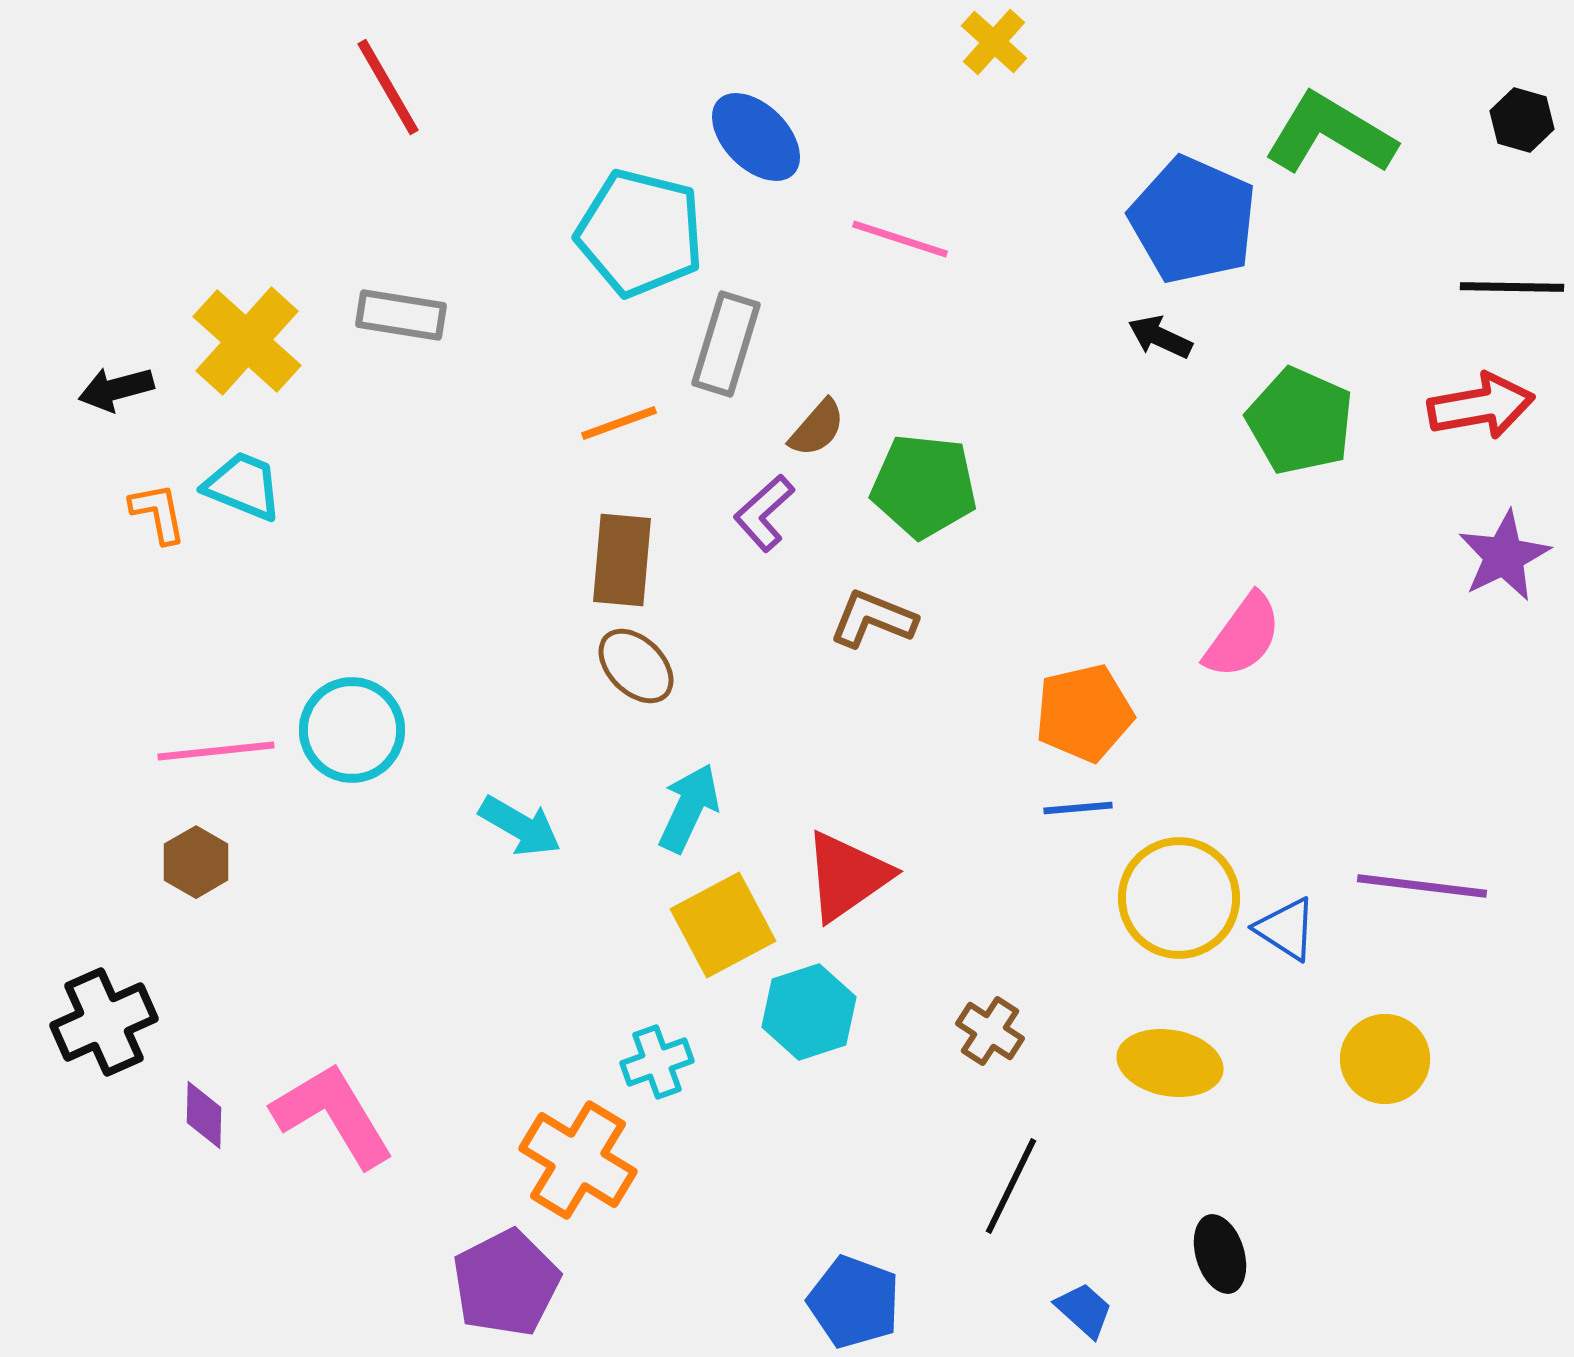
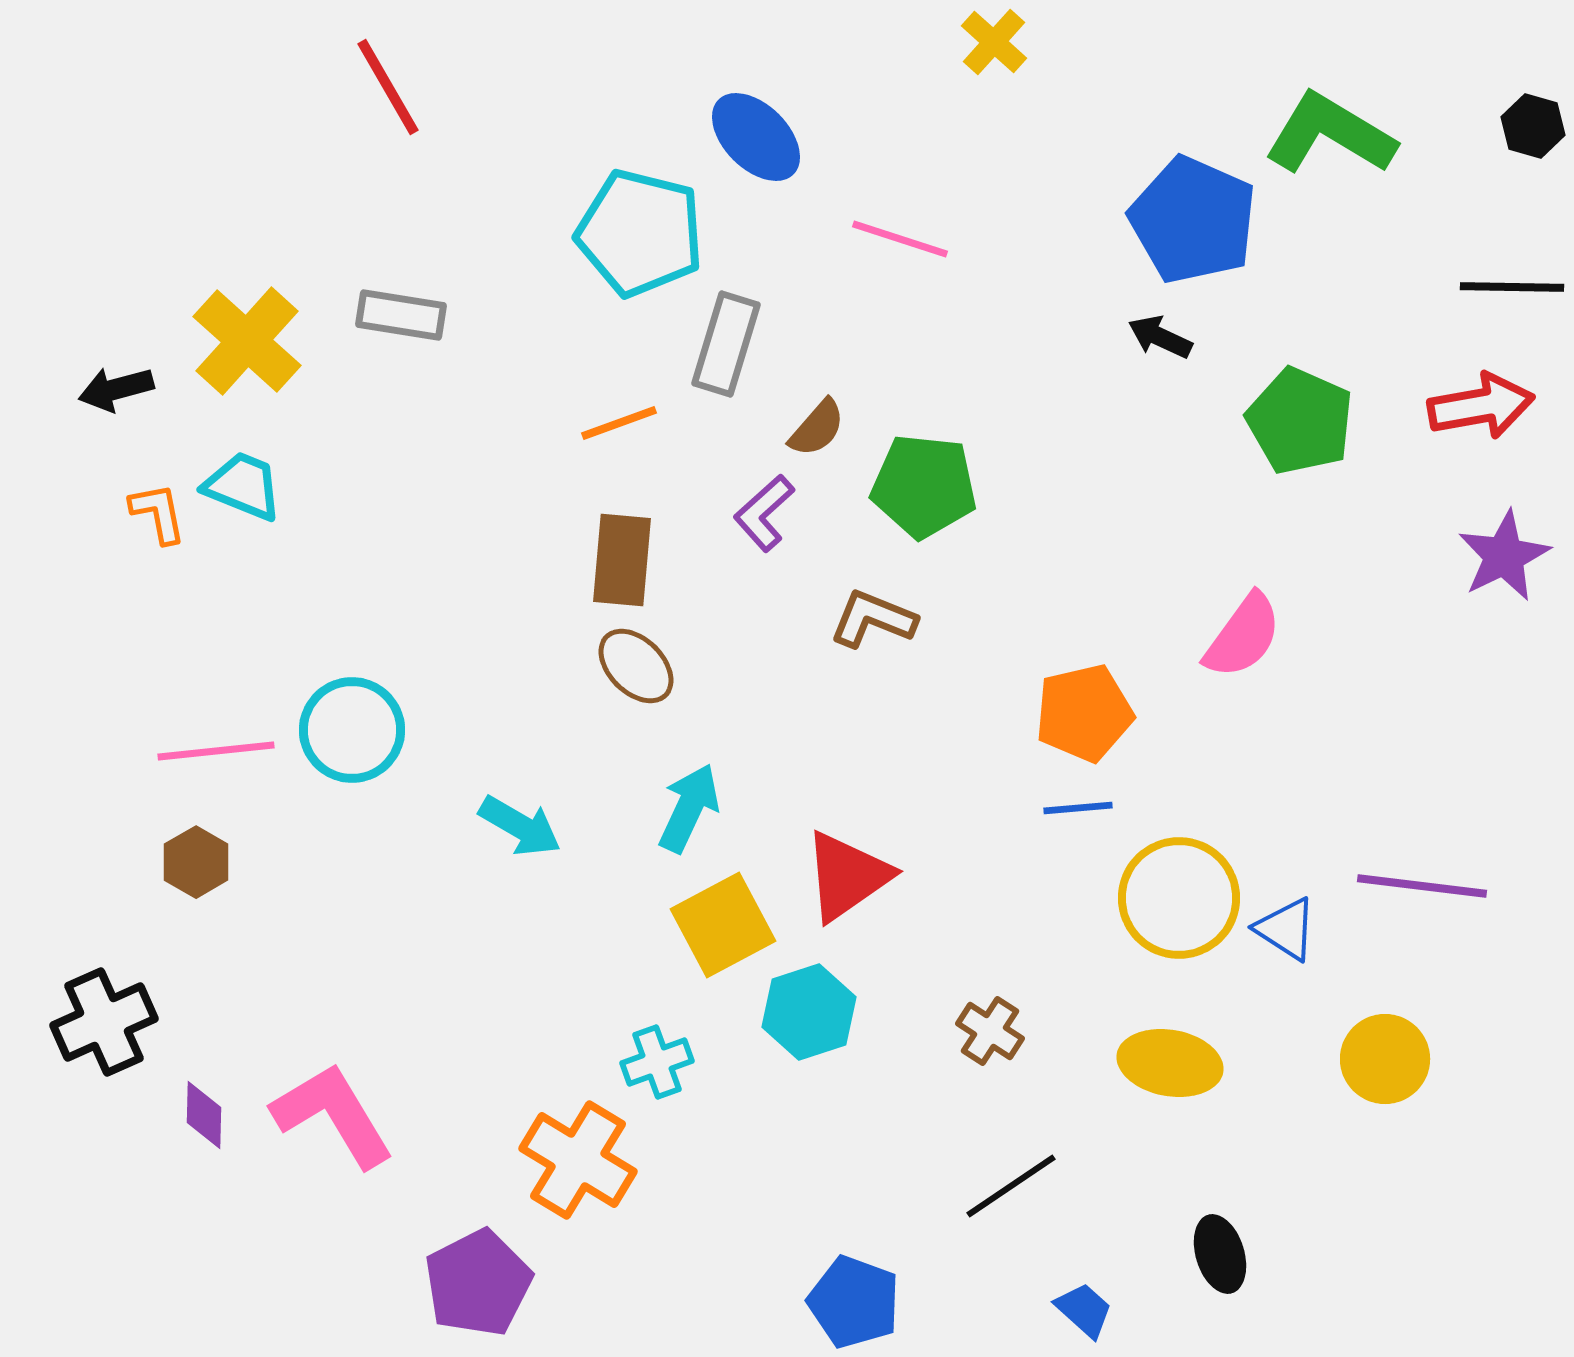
black hexagon at (1522, 120): moved 11 px right, 6 px down
black line at (1011, 1186): rotated 30 degrees clockwise
purple pentagon at (506, 1283): moved 28 px left
